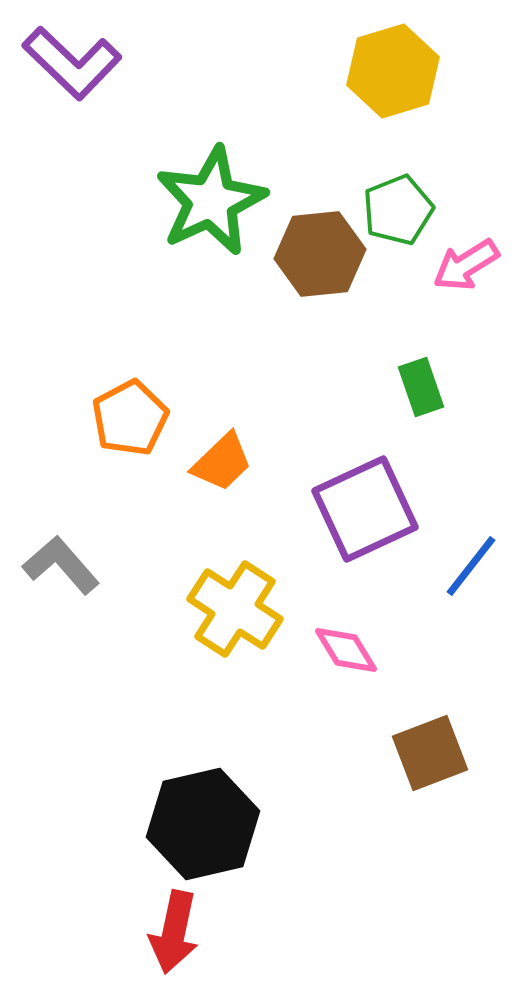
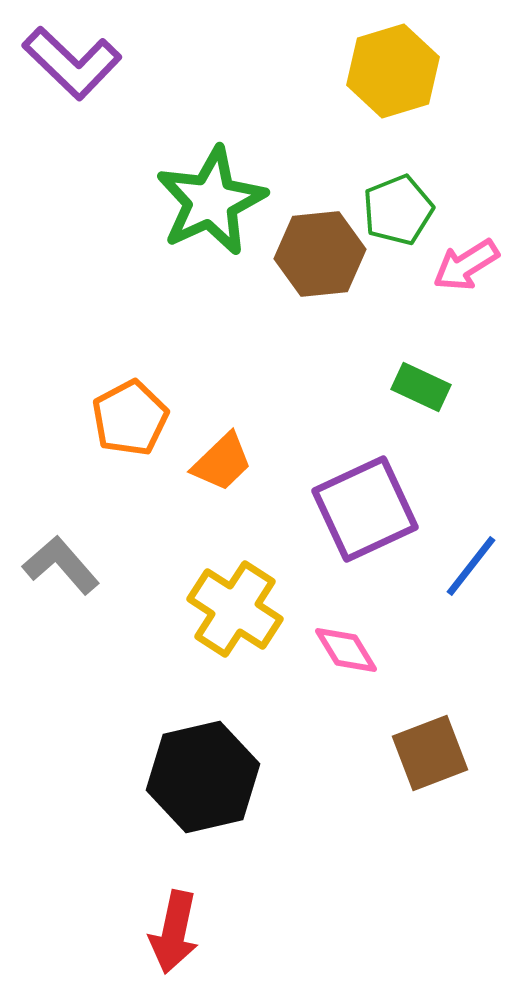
green rectangle: rotated 46 degrees counterclockwise
black hexagon: moved 47 px up
